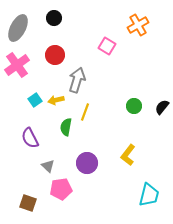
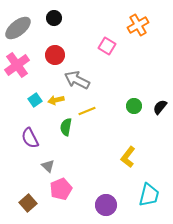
gray ellipse: rotated 24 degrees clockwise
gray arrow: rotated 80 degrees counterclockwise
black semicircle: moved 2 px left
yellow line: moved 2 px right, 1 px up; rotated 48 degrees clockwise
yellow L-shape: moved 2 px down
purple circle: moved 19 px right, 42 px down
pink pentagon: rotated 15 degrees counterclockwise
brown square: rotated 30 degrees clockwise
